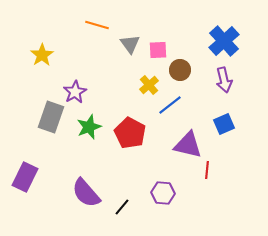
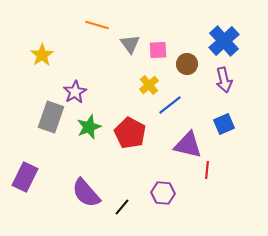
brown circle: moved 7 px right, 6 px up
